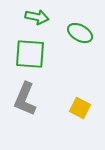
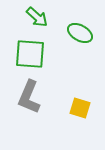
green arrow: rotated 30 degrees clockwise
gray L-shape: moved 4 px right, 2 px up
yellow square: rotated 10 degrees counterclockwise
